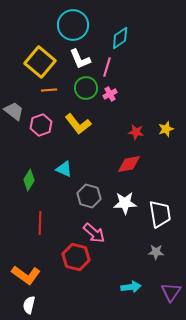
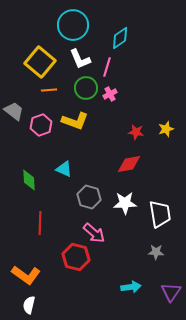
yellow L-shape: moved 3 px left, 3 px up; rotated 32 degrees counterclockwise
green diamond: rotated 35 degrees counterclockwise
gray hexagon: moved 1 px down
